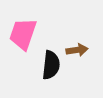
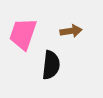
brown arrow: moved 6 px left, 19 px up
